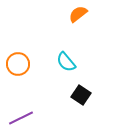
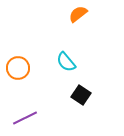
orange circle: moved 4 px down
purple line: moved 4 px right
